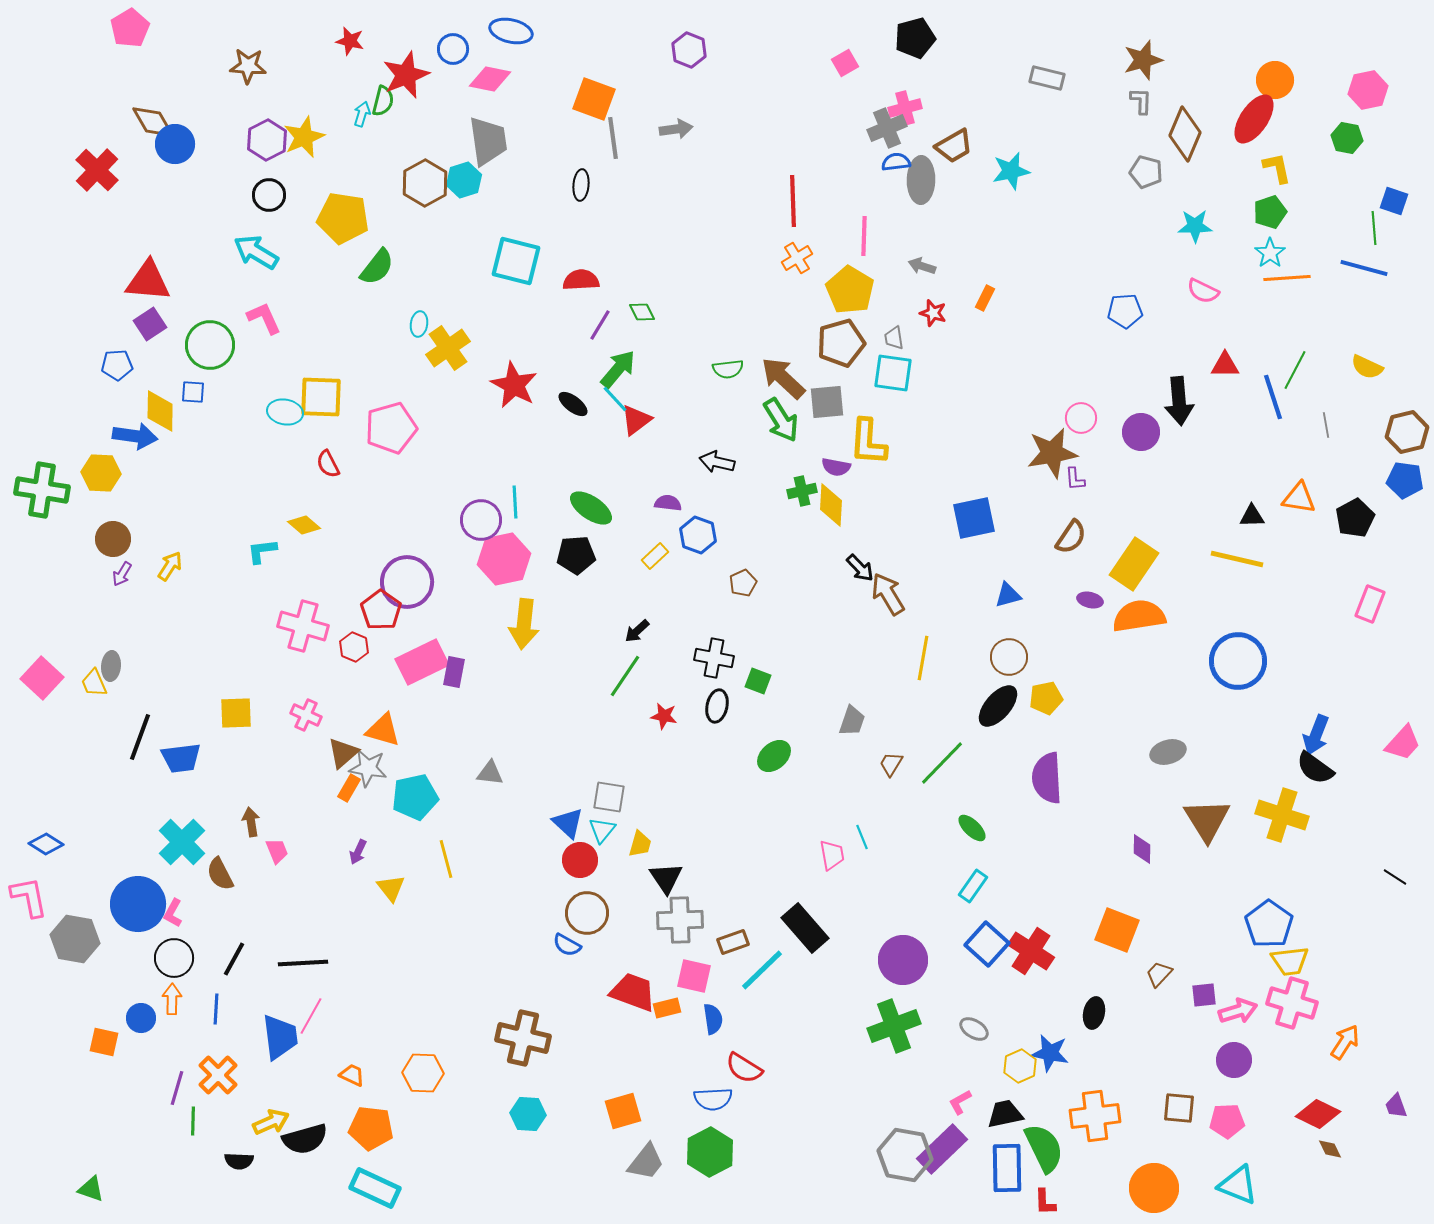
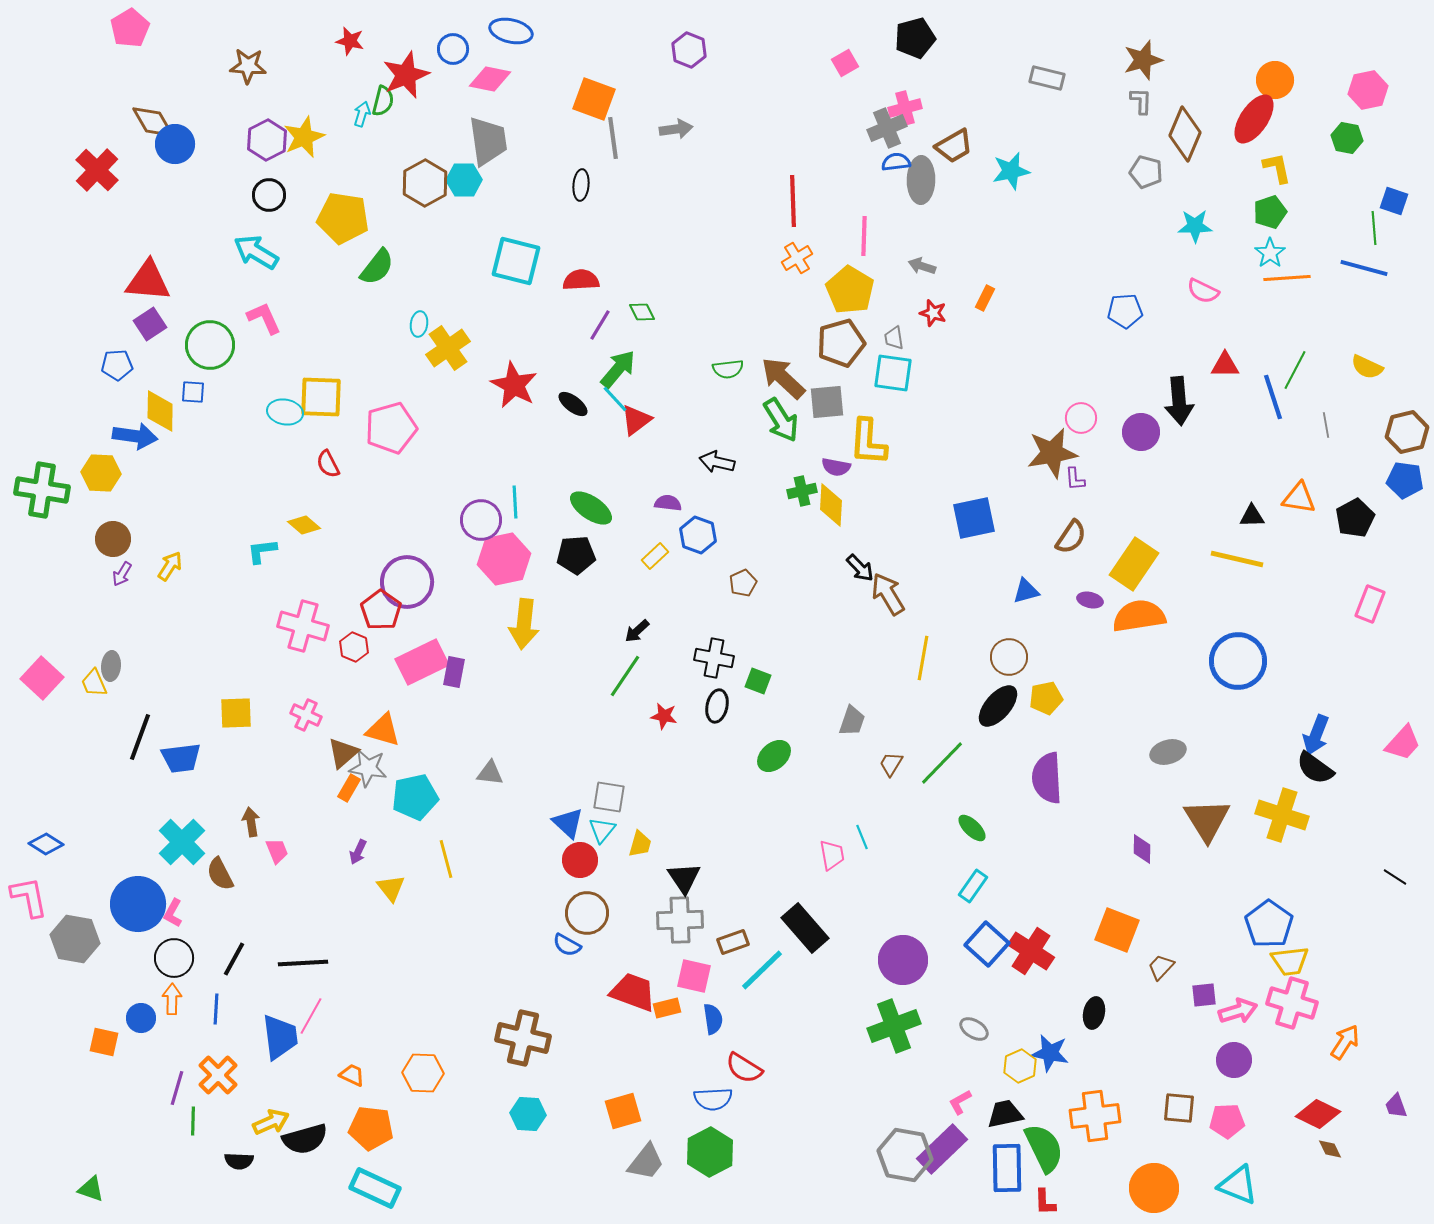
cyan hexagon at (464, 180): rotated 16 degrees clockwise
blue triangle at (1008, 595): moved 18 px right, 4 px up
black triangle at (666, 878): moved 18 px right
brown trapezoid at (1159, 974): moved 2 px right, 7 px up
